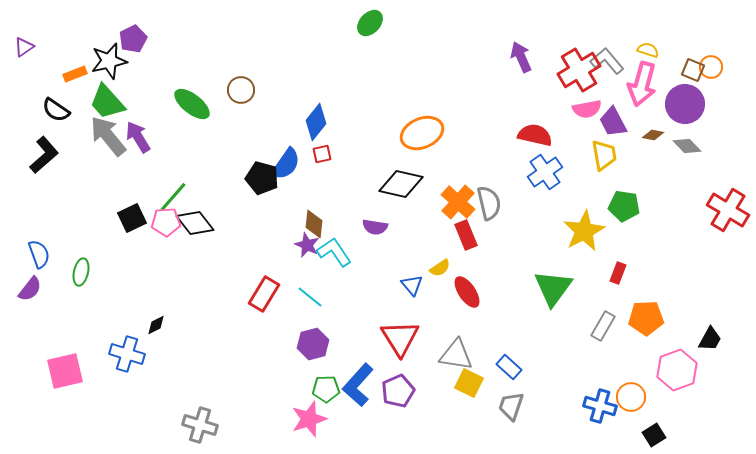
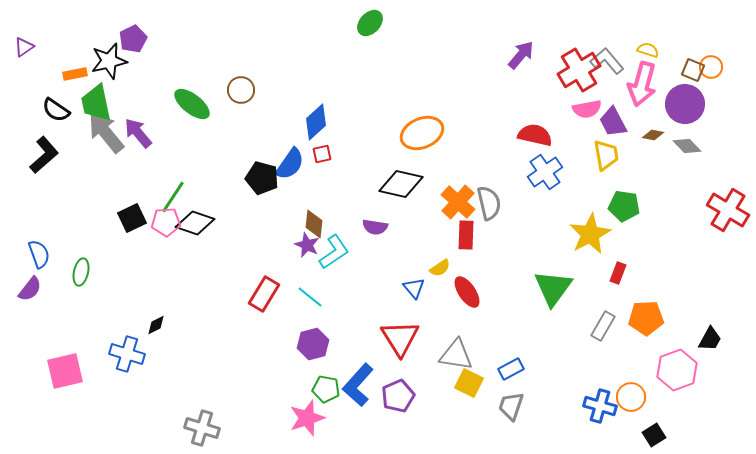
purple arrow at (521, 57): moved 2 px up; rotated 64 degrees clockwise
orange rectangle at (75, 74): rotated 10 degrees clockwise
green trapezoid at (107, 102): moved 11 px left, 1 px down; rotated 30 degrees clockwise
blue diamond at (316, 122): rotated 9 degrees clockwise
gray arrow at (108, 136): moved 2 px left, 3 px up
purple arrow at (138, 137): moved 4 px up; rotated 8 degrees counterclockwise
yellow trapezoid at (604, 155): moved 2 px right
blue semicircle at (286, 164): moved 4 px right
green line at (173, 197): rotated 8 degrees counterclockwise
black diamond at (195, 223): rotated 33 degrees counterclockwise
yellow star at (584, 231): moved 6 px right, 3 px down
red rectangle at (466, 235): rotated 24 degrees clockwise
cyan L-shape at (334, 252): rotated 90 degrees clockwise
blue triangle at (412, 285): moved 2 px right, 3 px down
blue rectangle at (509, 367): moved 2 px right, 2 px down; rotated 70 degrees counterclockwise
green pentagon at (326, 389): rotated 12 degrees clockwise
purple pentagon at (398, 391): moved 5 px down
pink star at (309, 419): moved 2 px left, 1 px up
gray cross at (200, 425): moved 2 px right, 3 px down
